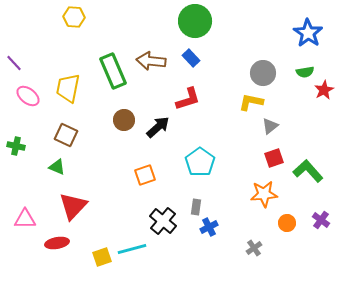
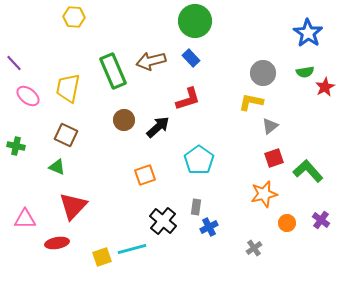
brown arrow: rotated 20 degrees counterclockwise
red star: moved 1 px right, 3 px up
cyan pentagon: moved 1 px left, 2 px up
orange star: rotated 8 degrees counterclockwise
